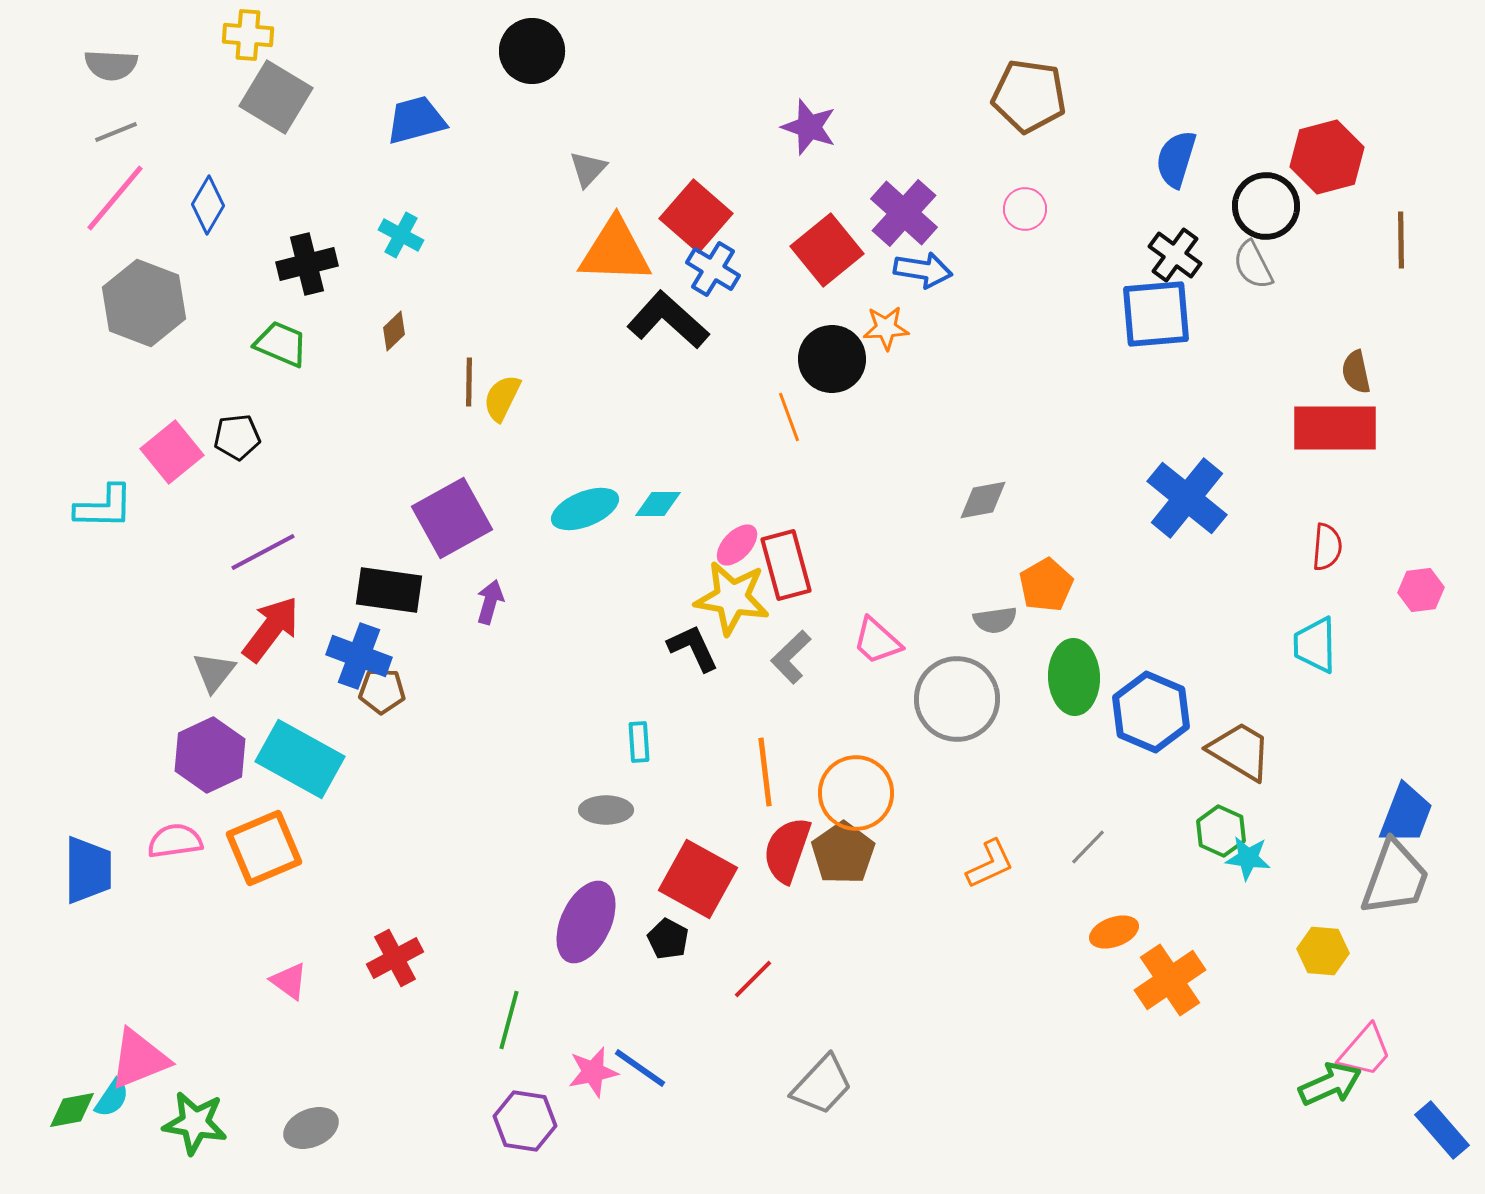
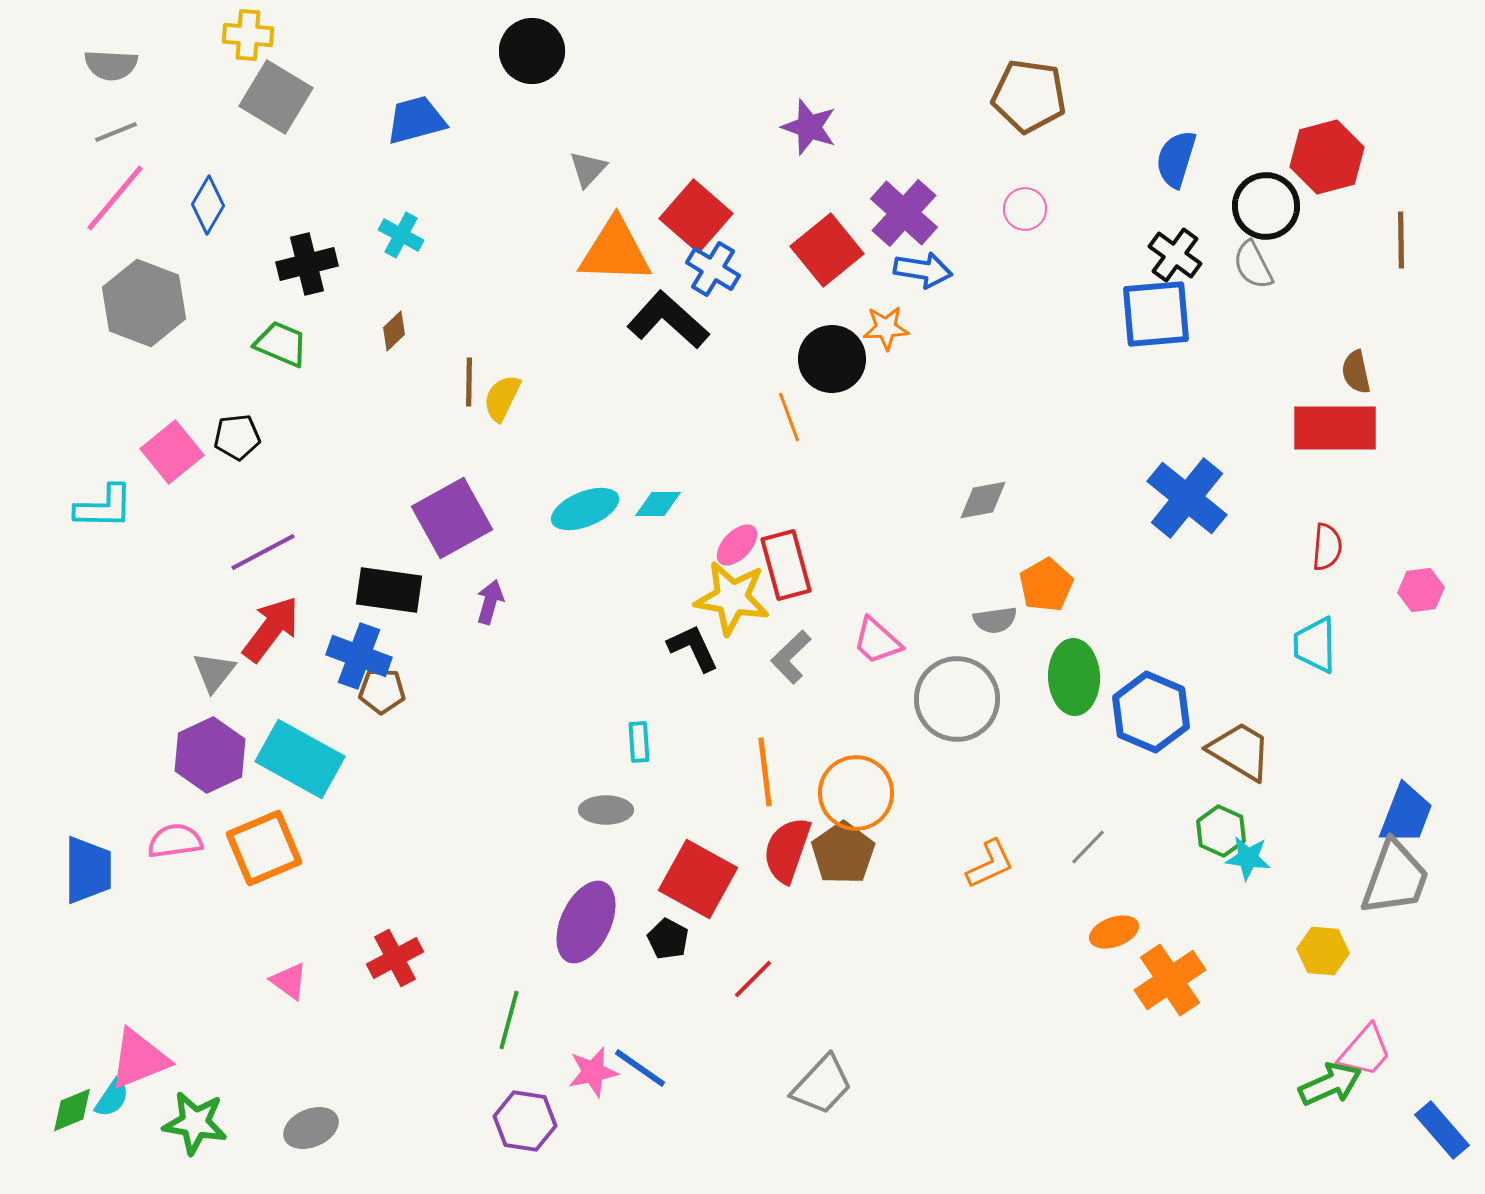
green diamond at (72, 1110): rotated 12 degrees counterclockwise
